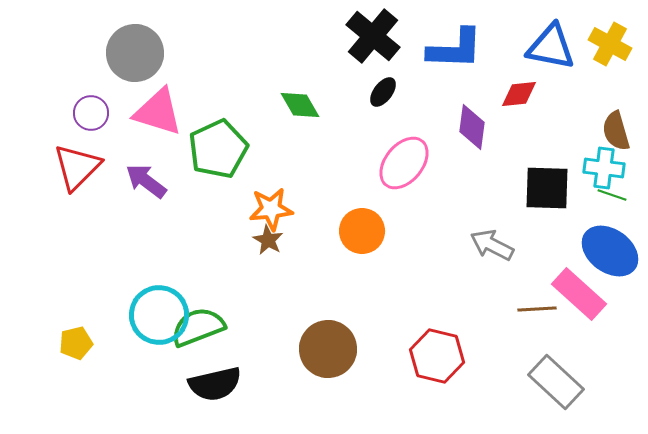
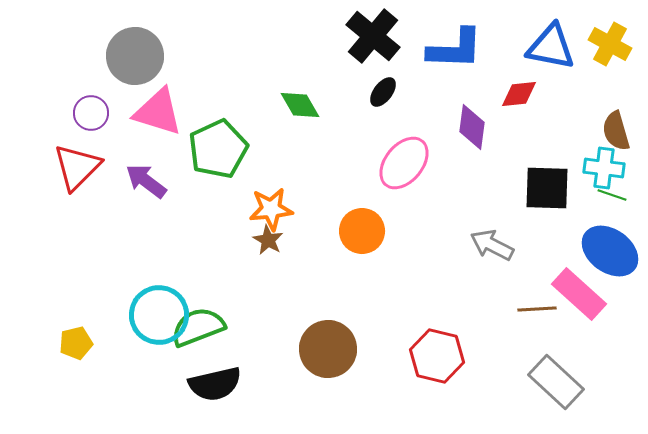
gray circle: moved 3 px down
